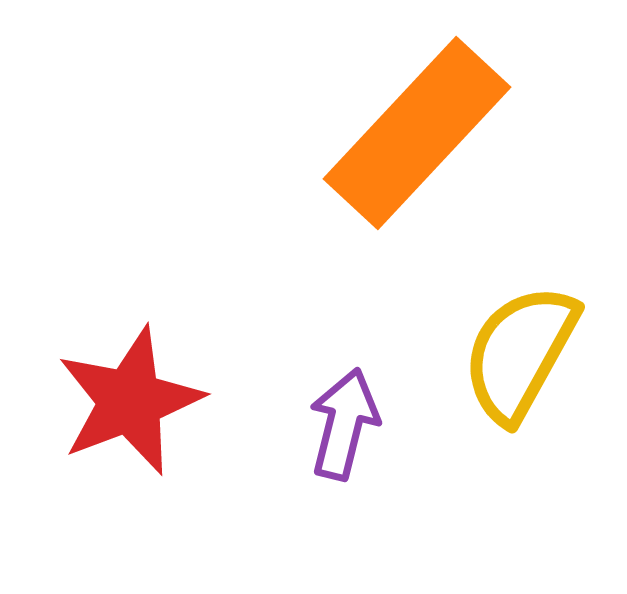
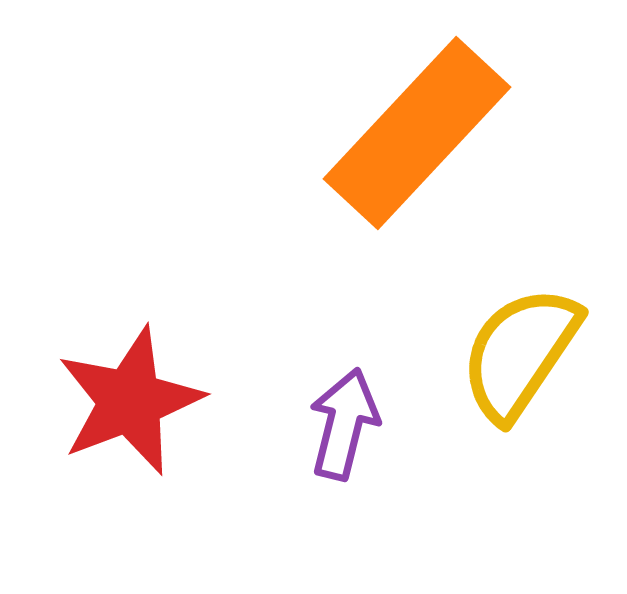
yellow semicircle: rotated 5 degrees clockwise
